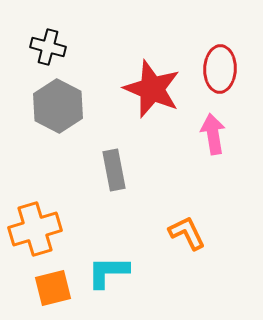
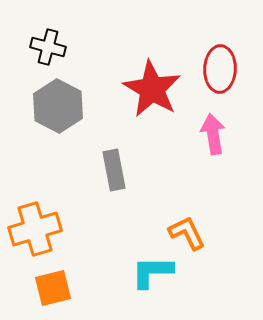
red star: rotated 8 degrees clockwise
cyan L-shape: moved 44 px right
